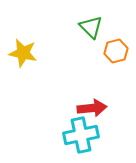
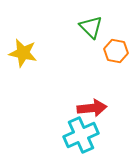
orange hexagon: rotated 25 degrees clockwise
cyan cross: rotated 12 degrees counterclockwise
